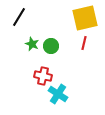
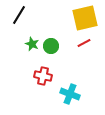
black line: moved 2 px up
red line: rotated 48 degrees clockwise
cyan cross: moved 12 px right; rotated 12 degrees counterclockwise
